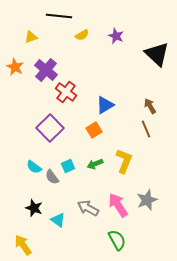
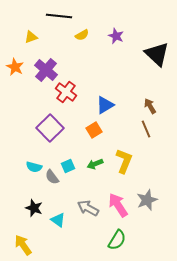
cyan semicircle: rotated 21 degrees counterclockwise
green semicircle: rotated 60 degrees clockwise
